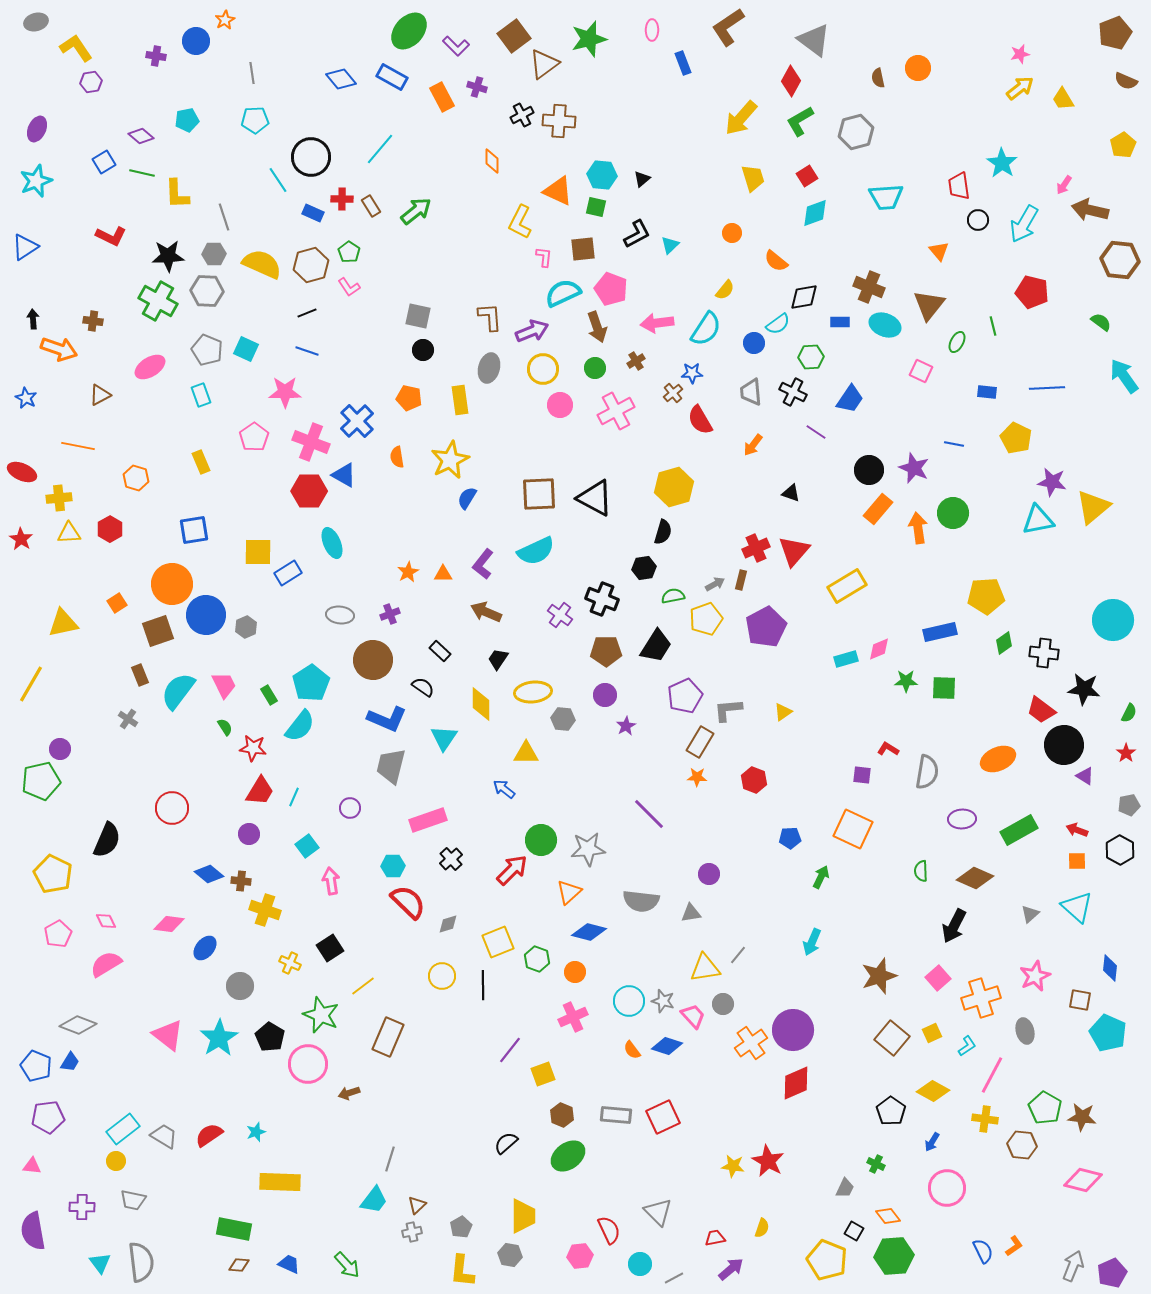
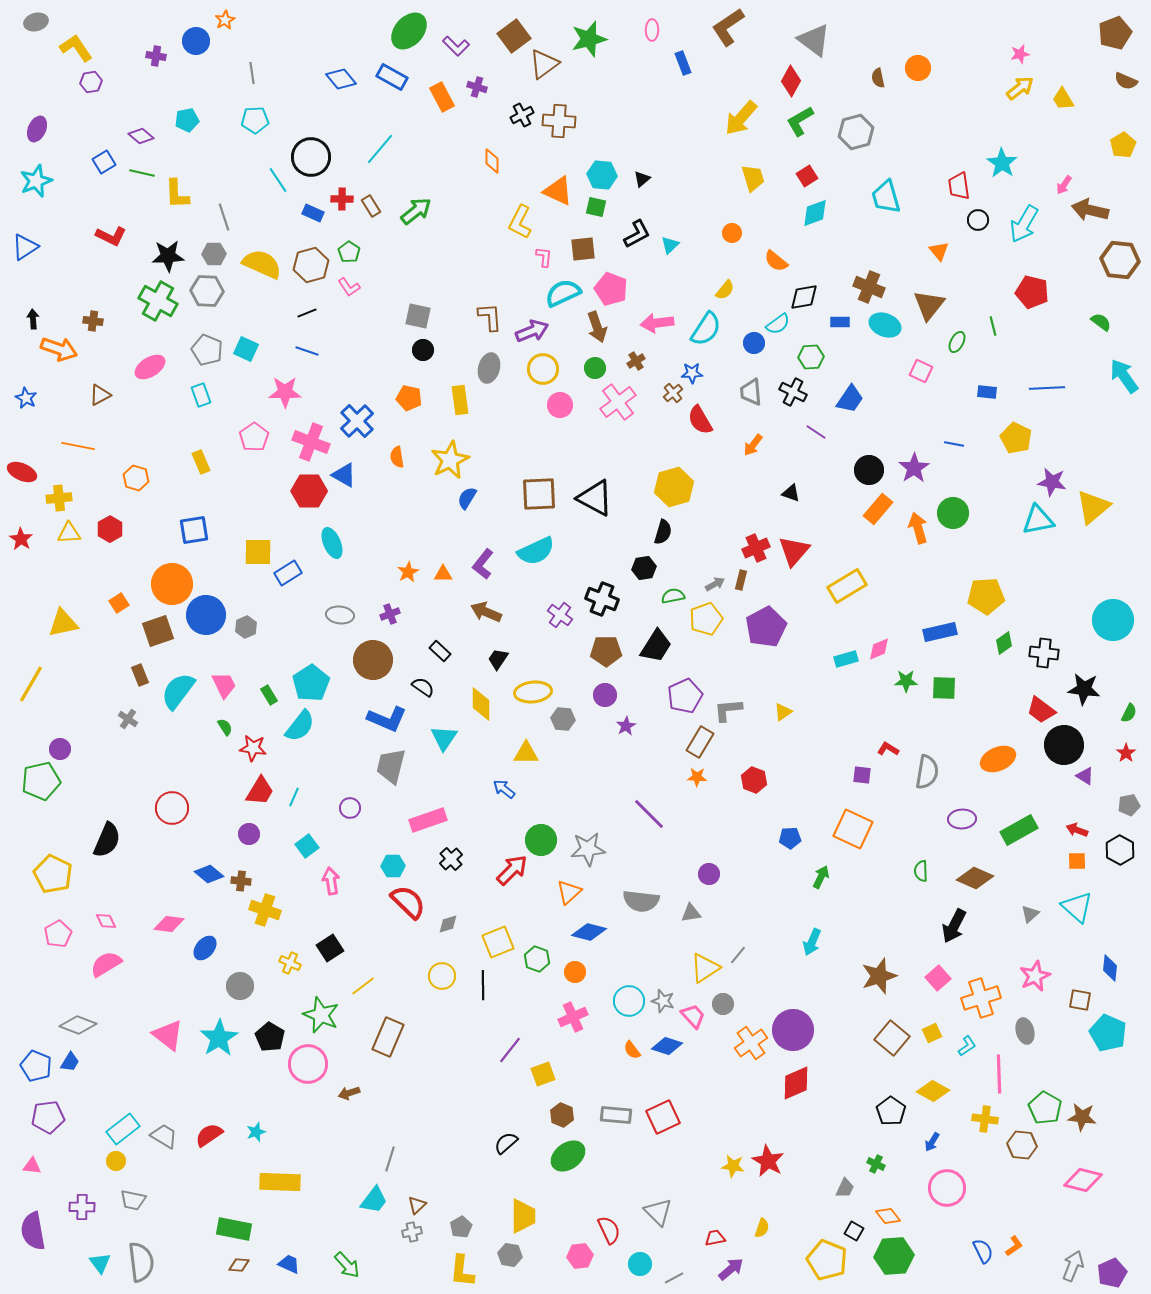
cyan trapezoid at (886, 197): rotated 78 degrees clockwise
pink cross at (616, 411): moved 2 px right, 9 px up; rotated 9 degrees counterclockwise
purple star at (914, 468): rotated 16 degrees clockwise
orange arrow at (918, 528): rotated 8 degrees counterclockwise
orange square at (117, 603): moved 2 px right
yellow triangle at (705, 968): rotated 24 degrees counterclockwise
pink line at (992, 1075): moved 7 px right, 1 px up; rotated 30 degrees counterclockwise
